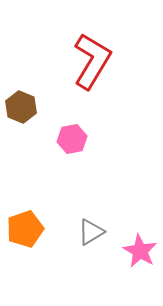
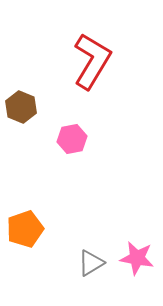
gray triangle: moved 31 px down
pink star: moved 3 px left, 7 px down; rotated 20 degrees counterclockwise
